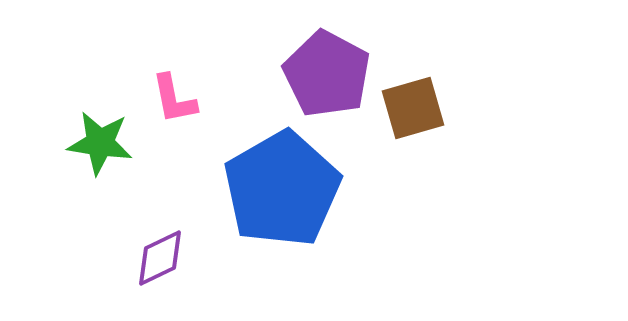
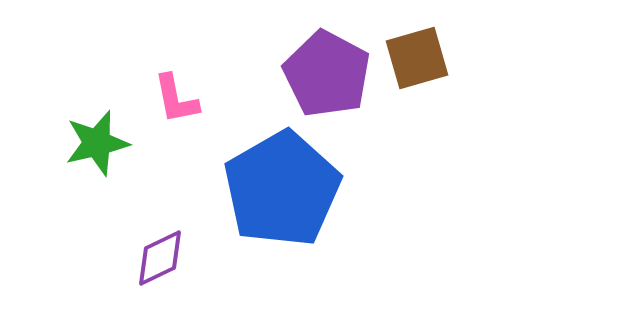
pink L-shape: moved 2 px right
brown square: moved 4 px right, 50 px up
green star: moved 3 px left; rotated 22 degrees counterclockwise
